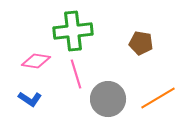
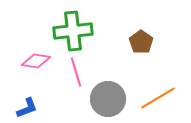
brown pentagon: moved 1 px up; rotated 25 degrees clockwise
pink line: moved 2 px up
blue L-shape: moved 3 px left, 9 px down; rotated 55 degrees counterclockwise
